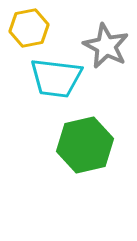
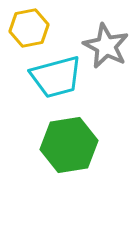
cyan trapezoid: moved 1 px up; rotated 22 degrees counterclockwise
green hexagon: moved 16 px left; rotated 4 degrees clockwise
